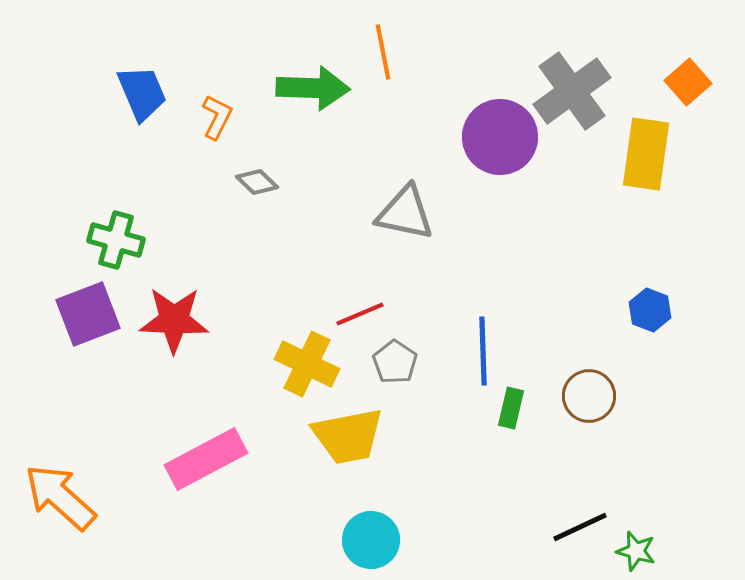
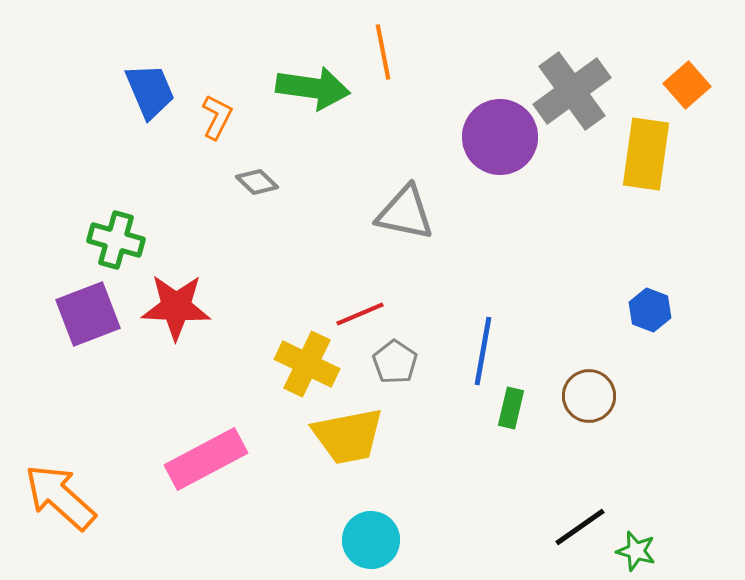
orange square: moved 1 px left, 3 px down
green arrow: rotated 6 degrees clockwise
blue trapezoid: moved 8 px right, 2 px up
red star: moved 2 px right, 13 px up
blue line: rotated 12 degrees clockwise
black line: rotated 10 degrees counterclockwise
